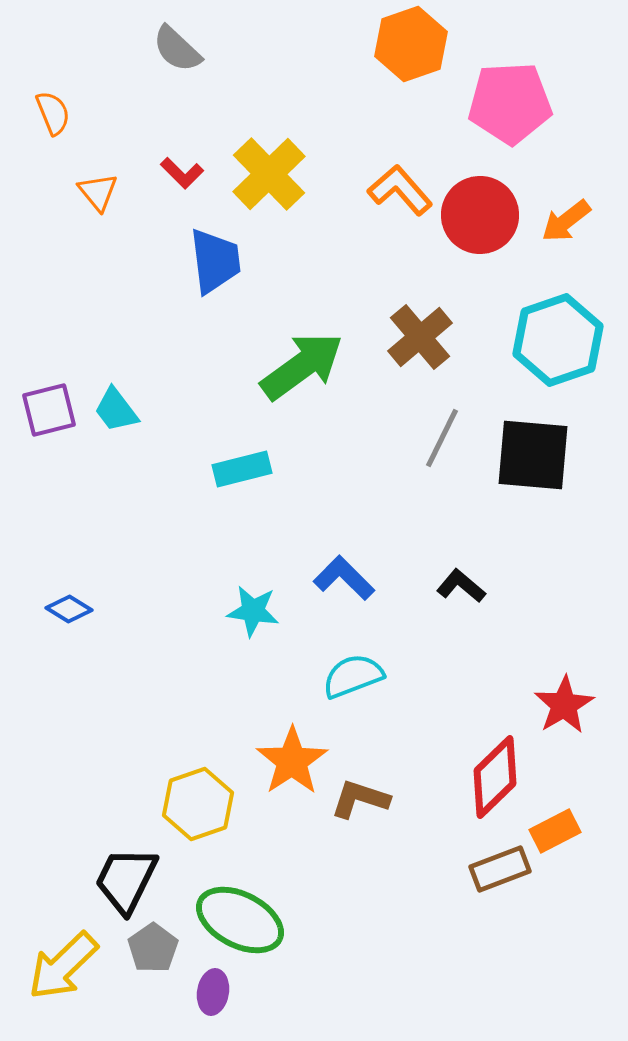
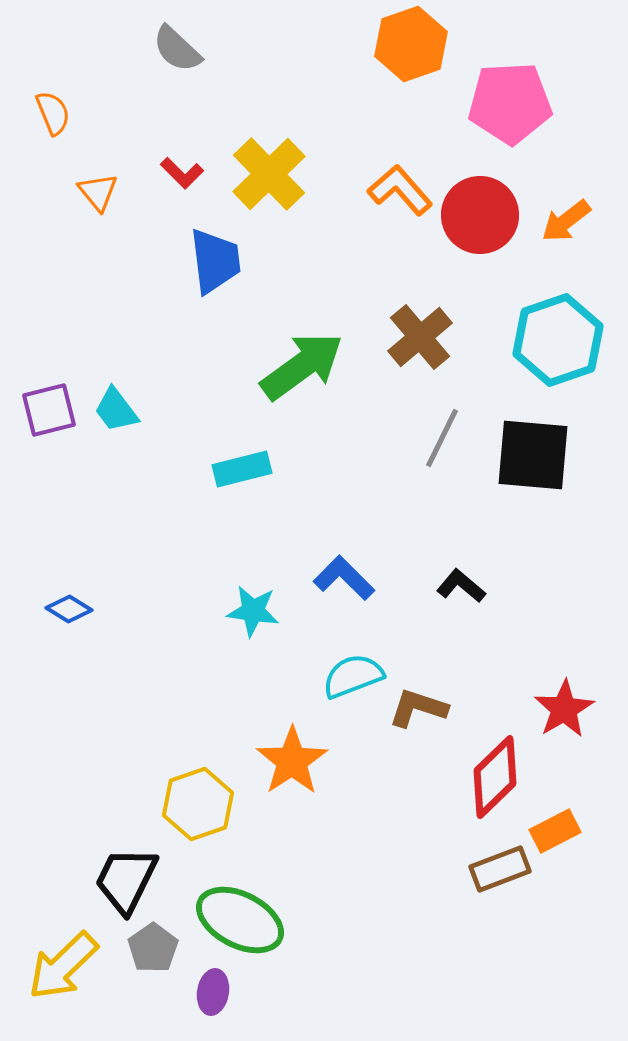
red star: moved 4 px down
brown L-shape: moved 58 px right, 91 px up
